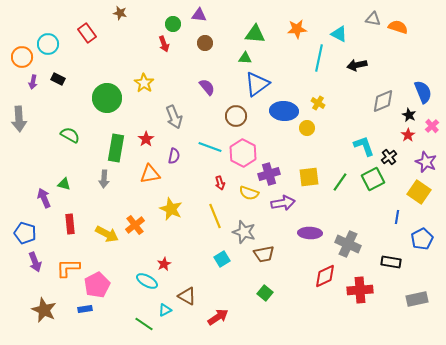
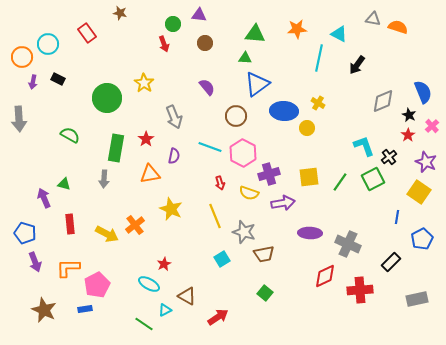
black arrow at (357, 65): rotated 42 degrees counterclockwise
black rectangle at (391, 262): rotated 54 degrees counterclockwise
cyan ellipse at (147, 281): moved 2 px right, 3 px down
